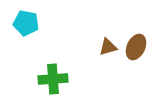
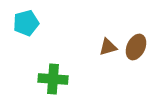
cyan pentagon: rotated 25 degrees counterclockwise
green cross: rotated 8 degrees clockwise
